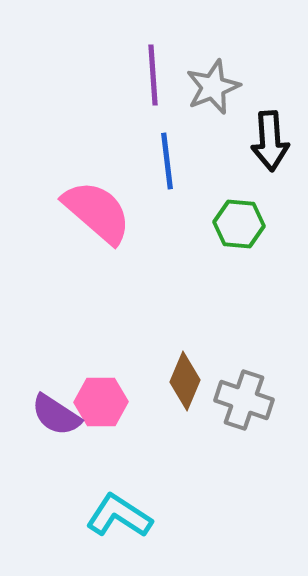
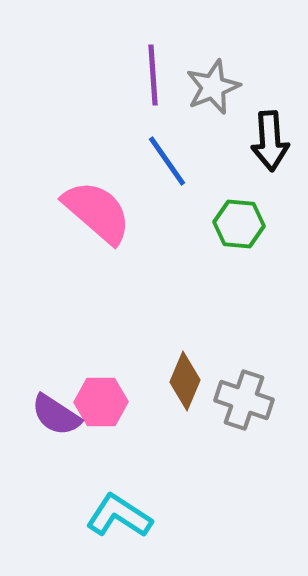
blue line: rotated 28 degrees counterclockwise
